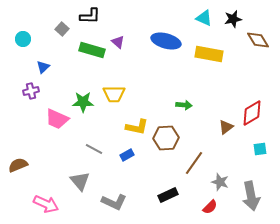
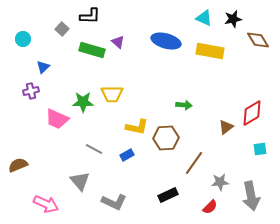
yellow rectangle: moved 1 px right, 3 px up
yellow trapezoid: moved 2 px left
gray star: rotated 24 degrees counterclockwise
